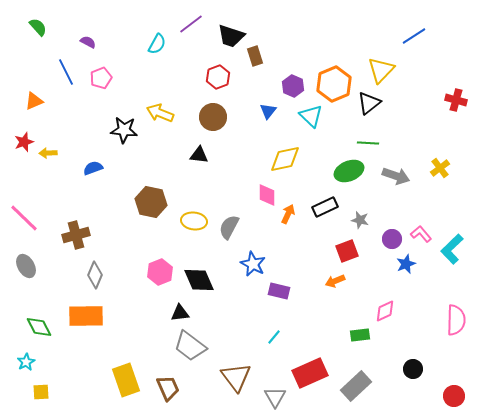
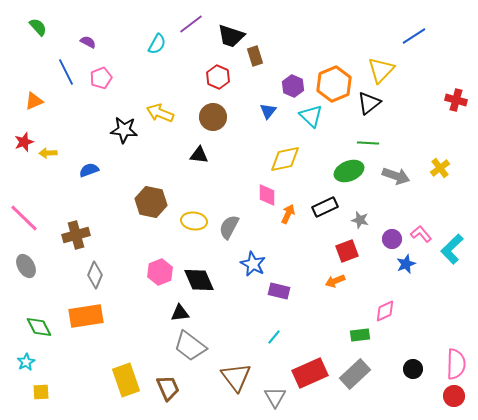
red hexagon at (218, 77): rotated 15 degrees counterclockwise
blue semicircle at (93, 168): moved 4 px left, 2 px down
orange rectangle at (86, 316): rotated 8 degrees counterclockwise
pink semicircle at (456, 320): moved 44 px down
gray rectangle at (356, 386): moved 1 px left, 12 px up
